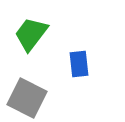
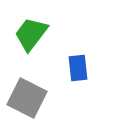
blue rectangle: moved 1 px left, 4 px down
